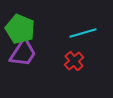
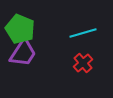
red cross: moved 9 px right, 2 px down
